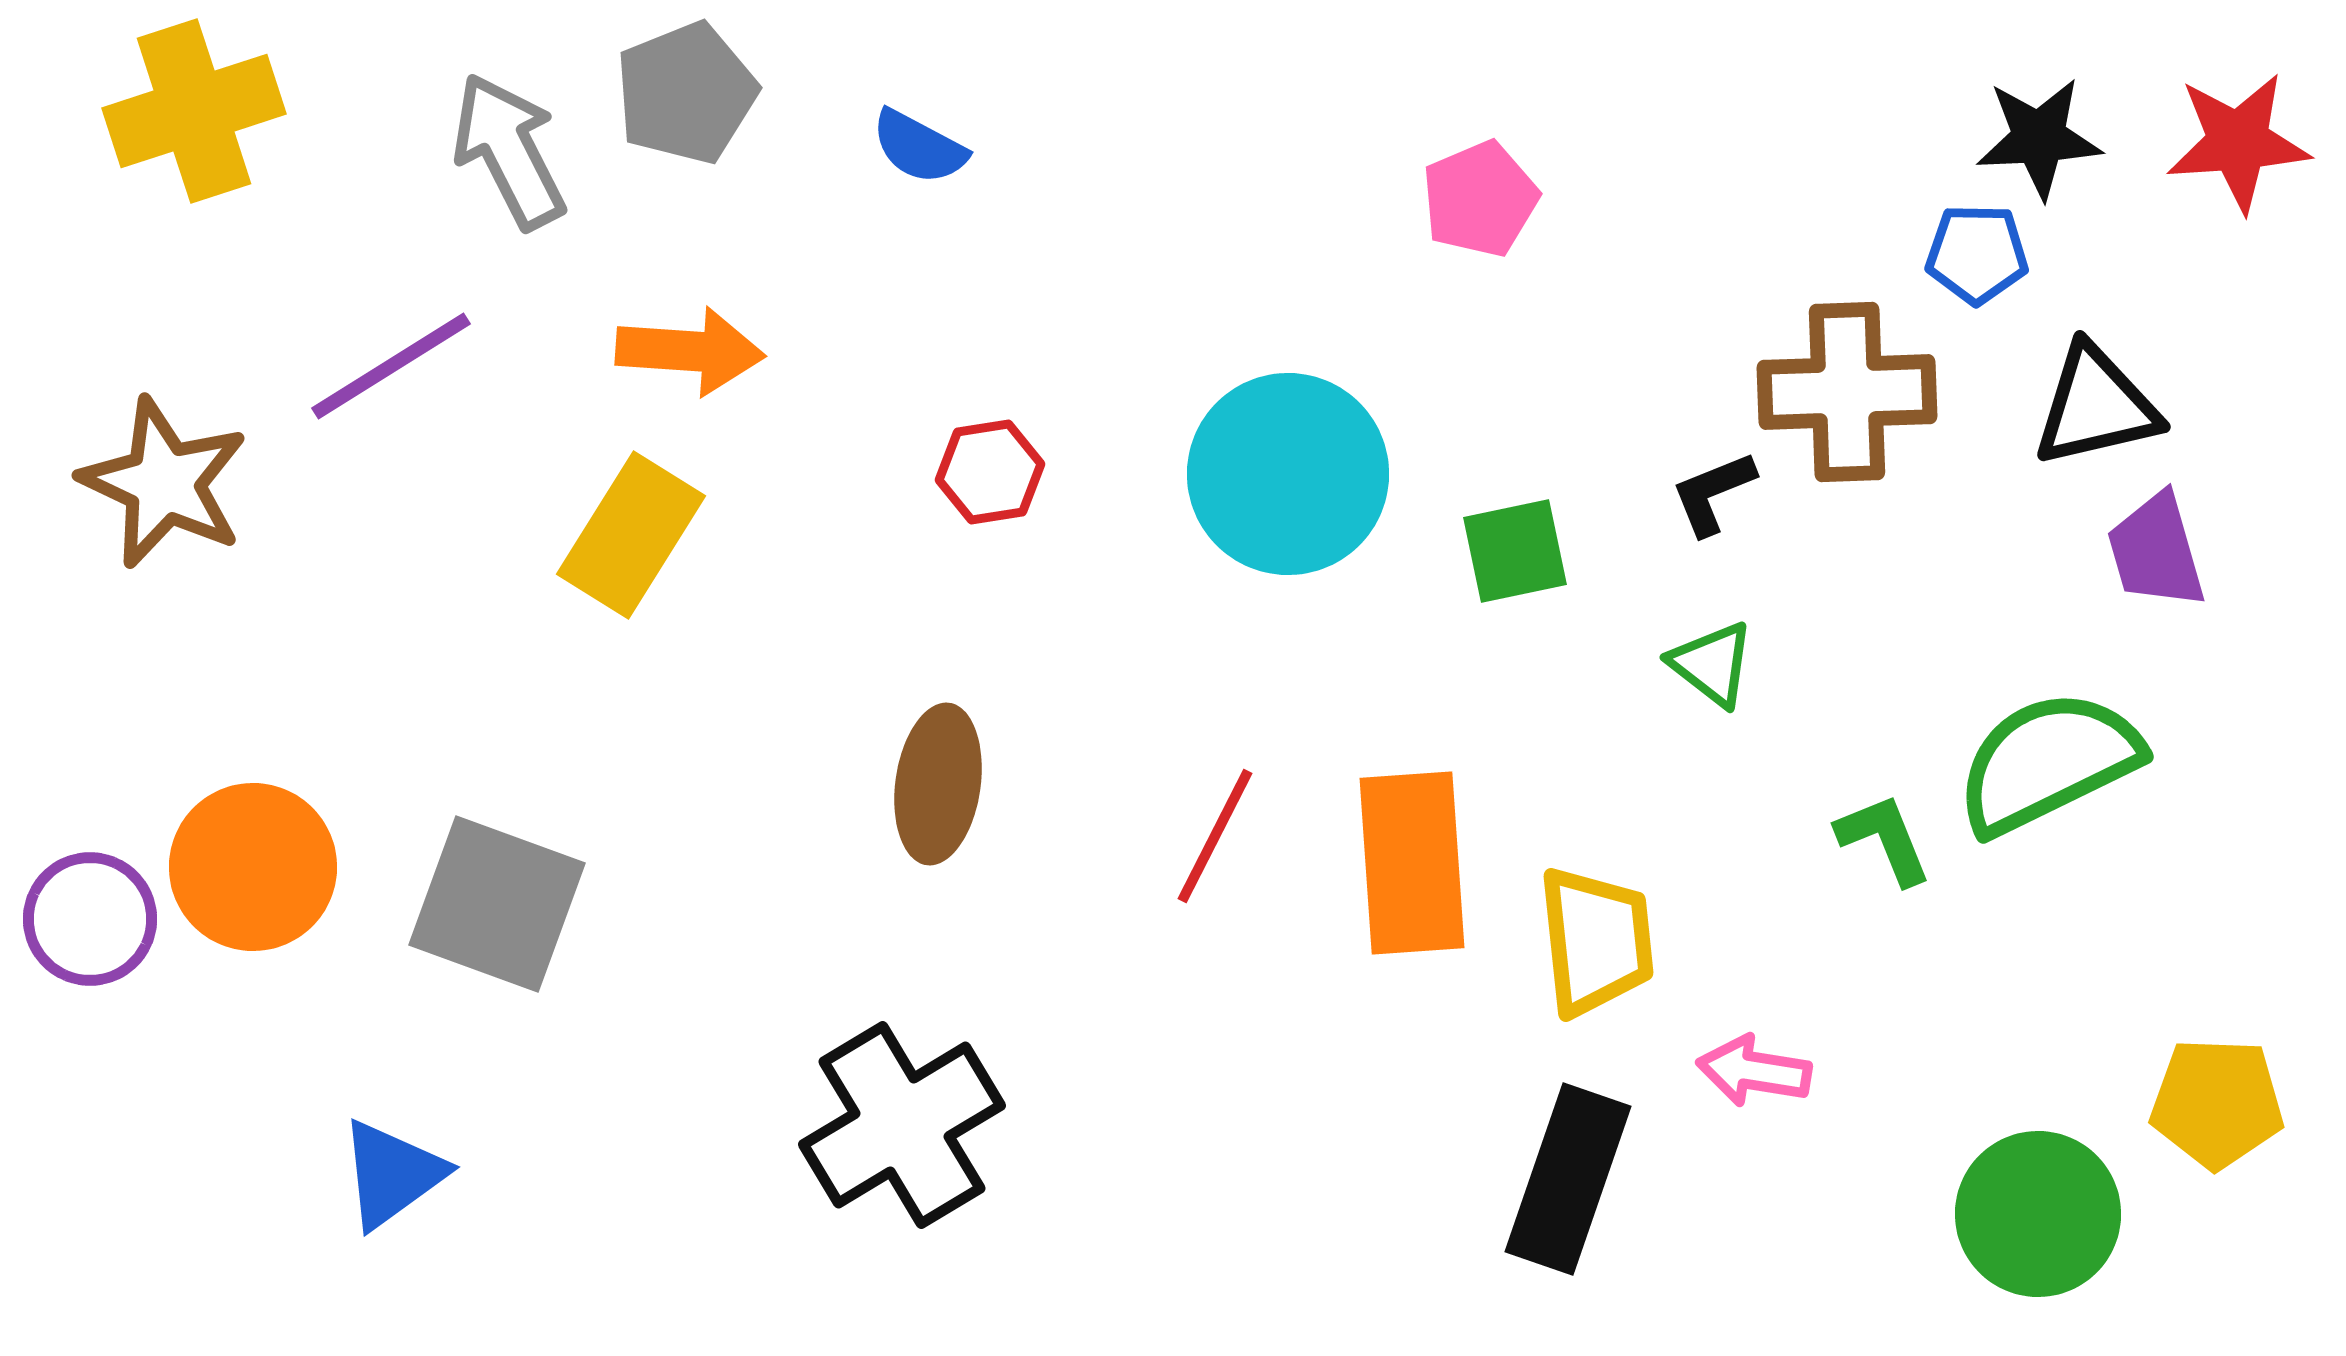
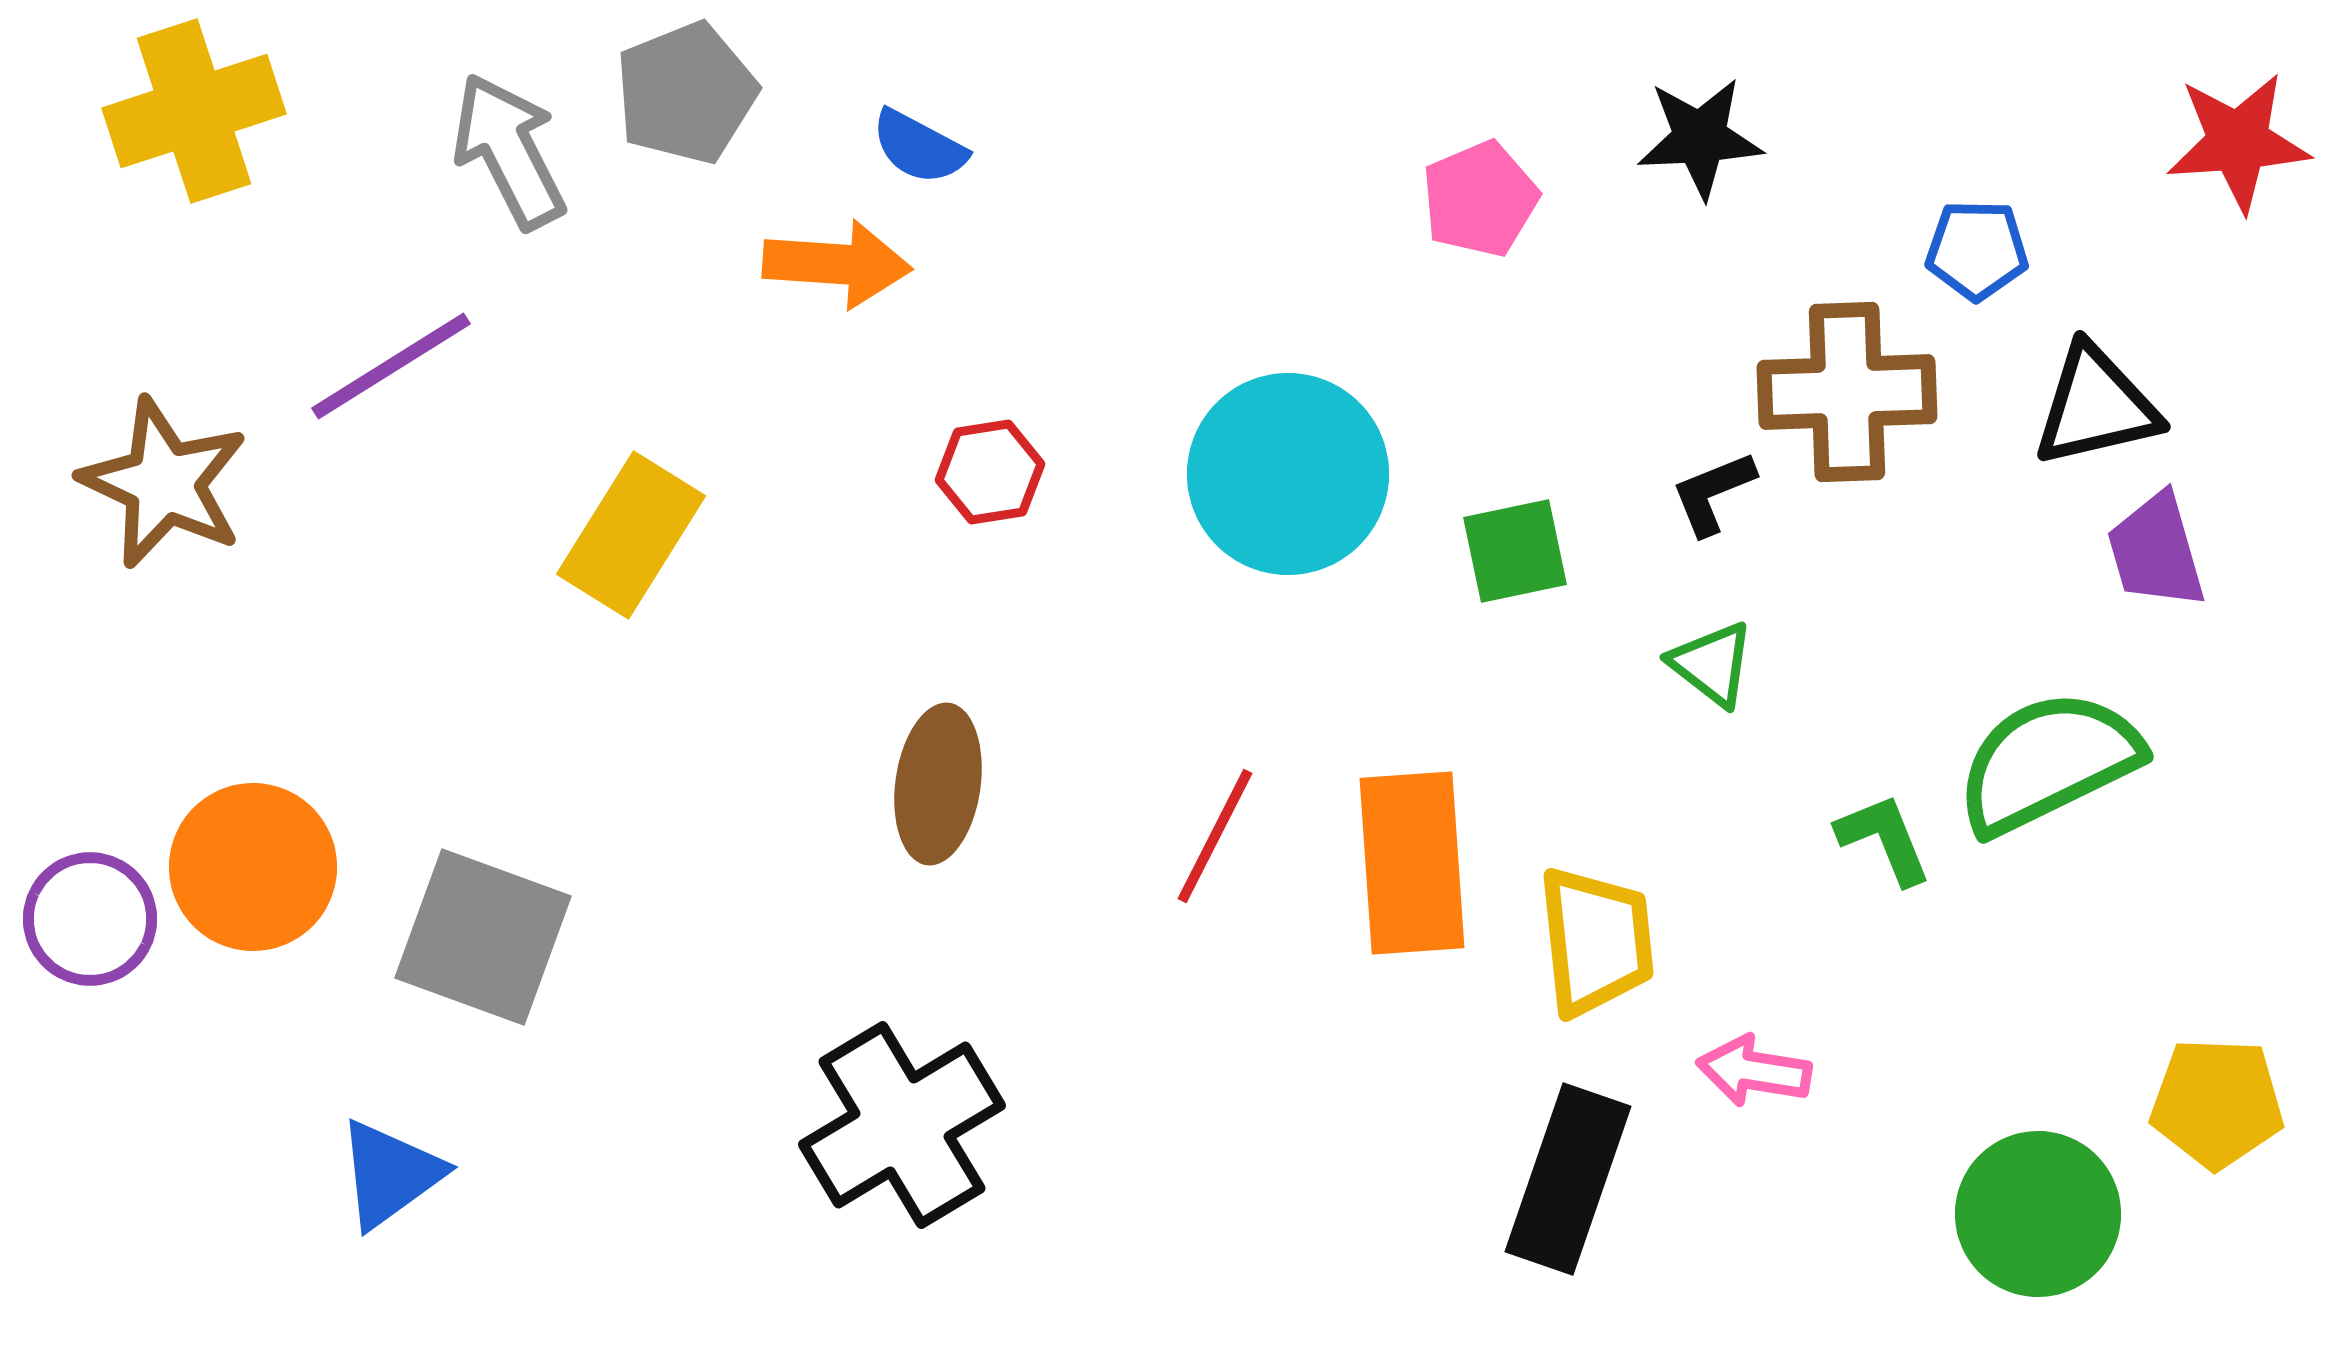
black star: moved 339 px left
blue pentagon: moved 4 px up
orange arrow: moved 147 px right, 87 px up
gray square: moved 14 px left, 33 px down
blue triangle: moved 2 px left
